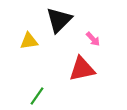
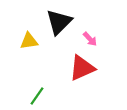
black triangle: moved 2 px down
pink arrow: moved 3 px left
red triangle: moved 1 px up; rotated 12 degrees counterclockwise
